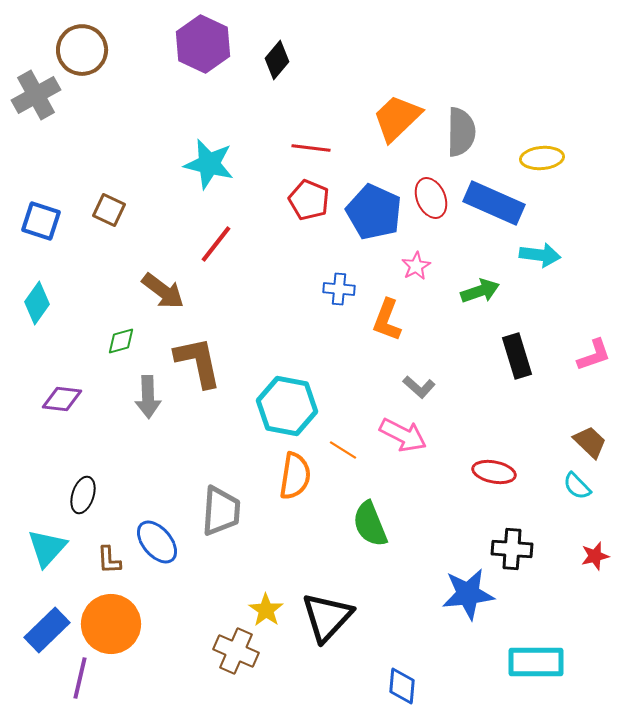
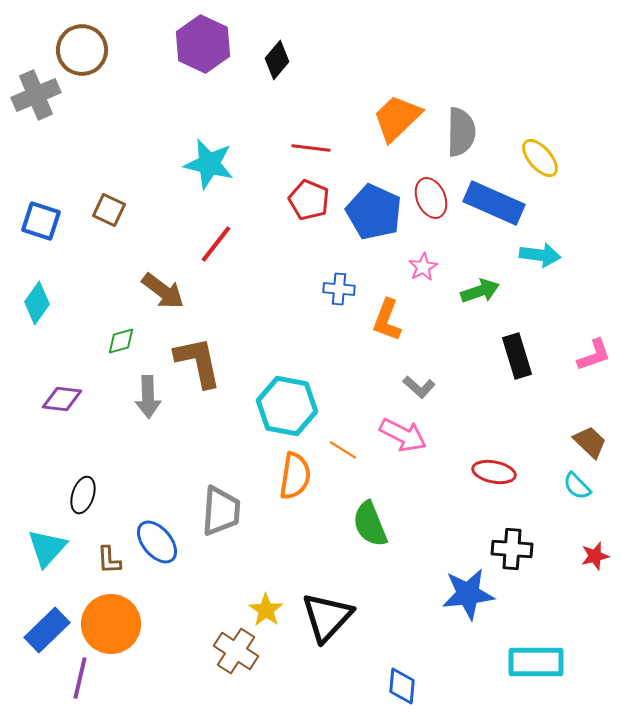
gray cross at (36, 95): rotated 6 degrees clockwise
yellow ellipse at (542, 158): moved 2 px left; rotated 54 degrees clockwise
pink star at (416, 266): moved 7 px right, 1 px down
brown cross at (236, 651): rotated 9 degrees clockwise
